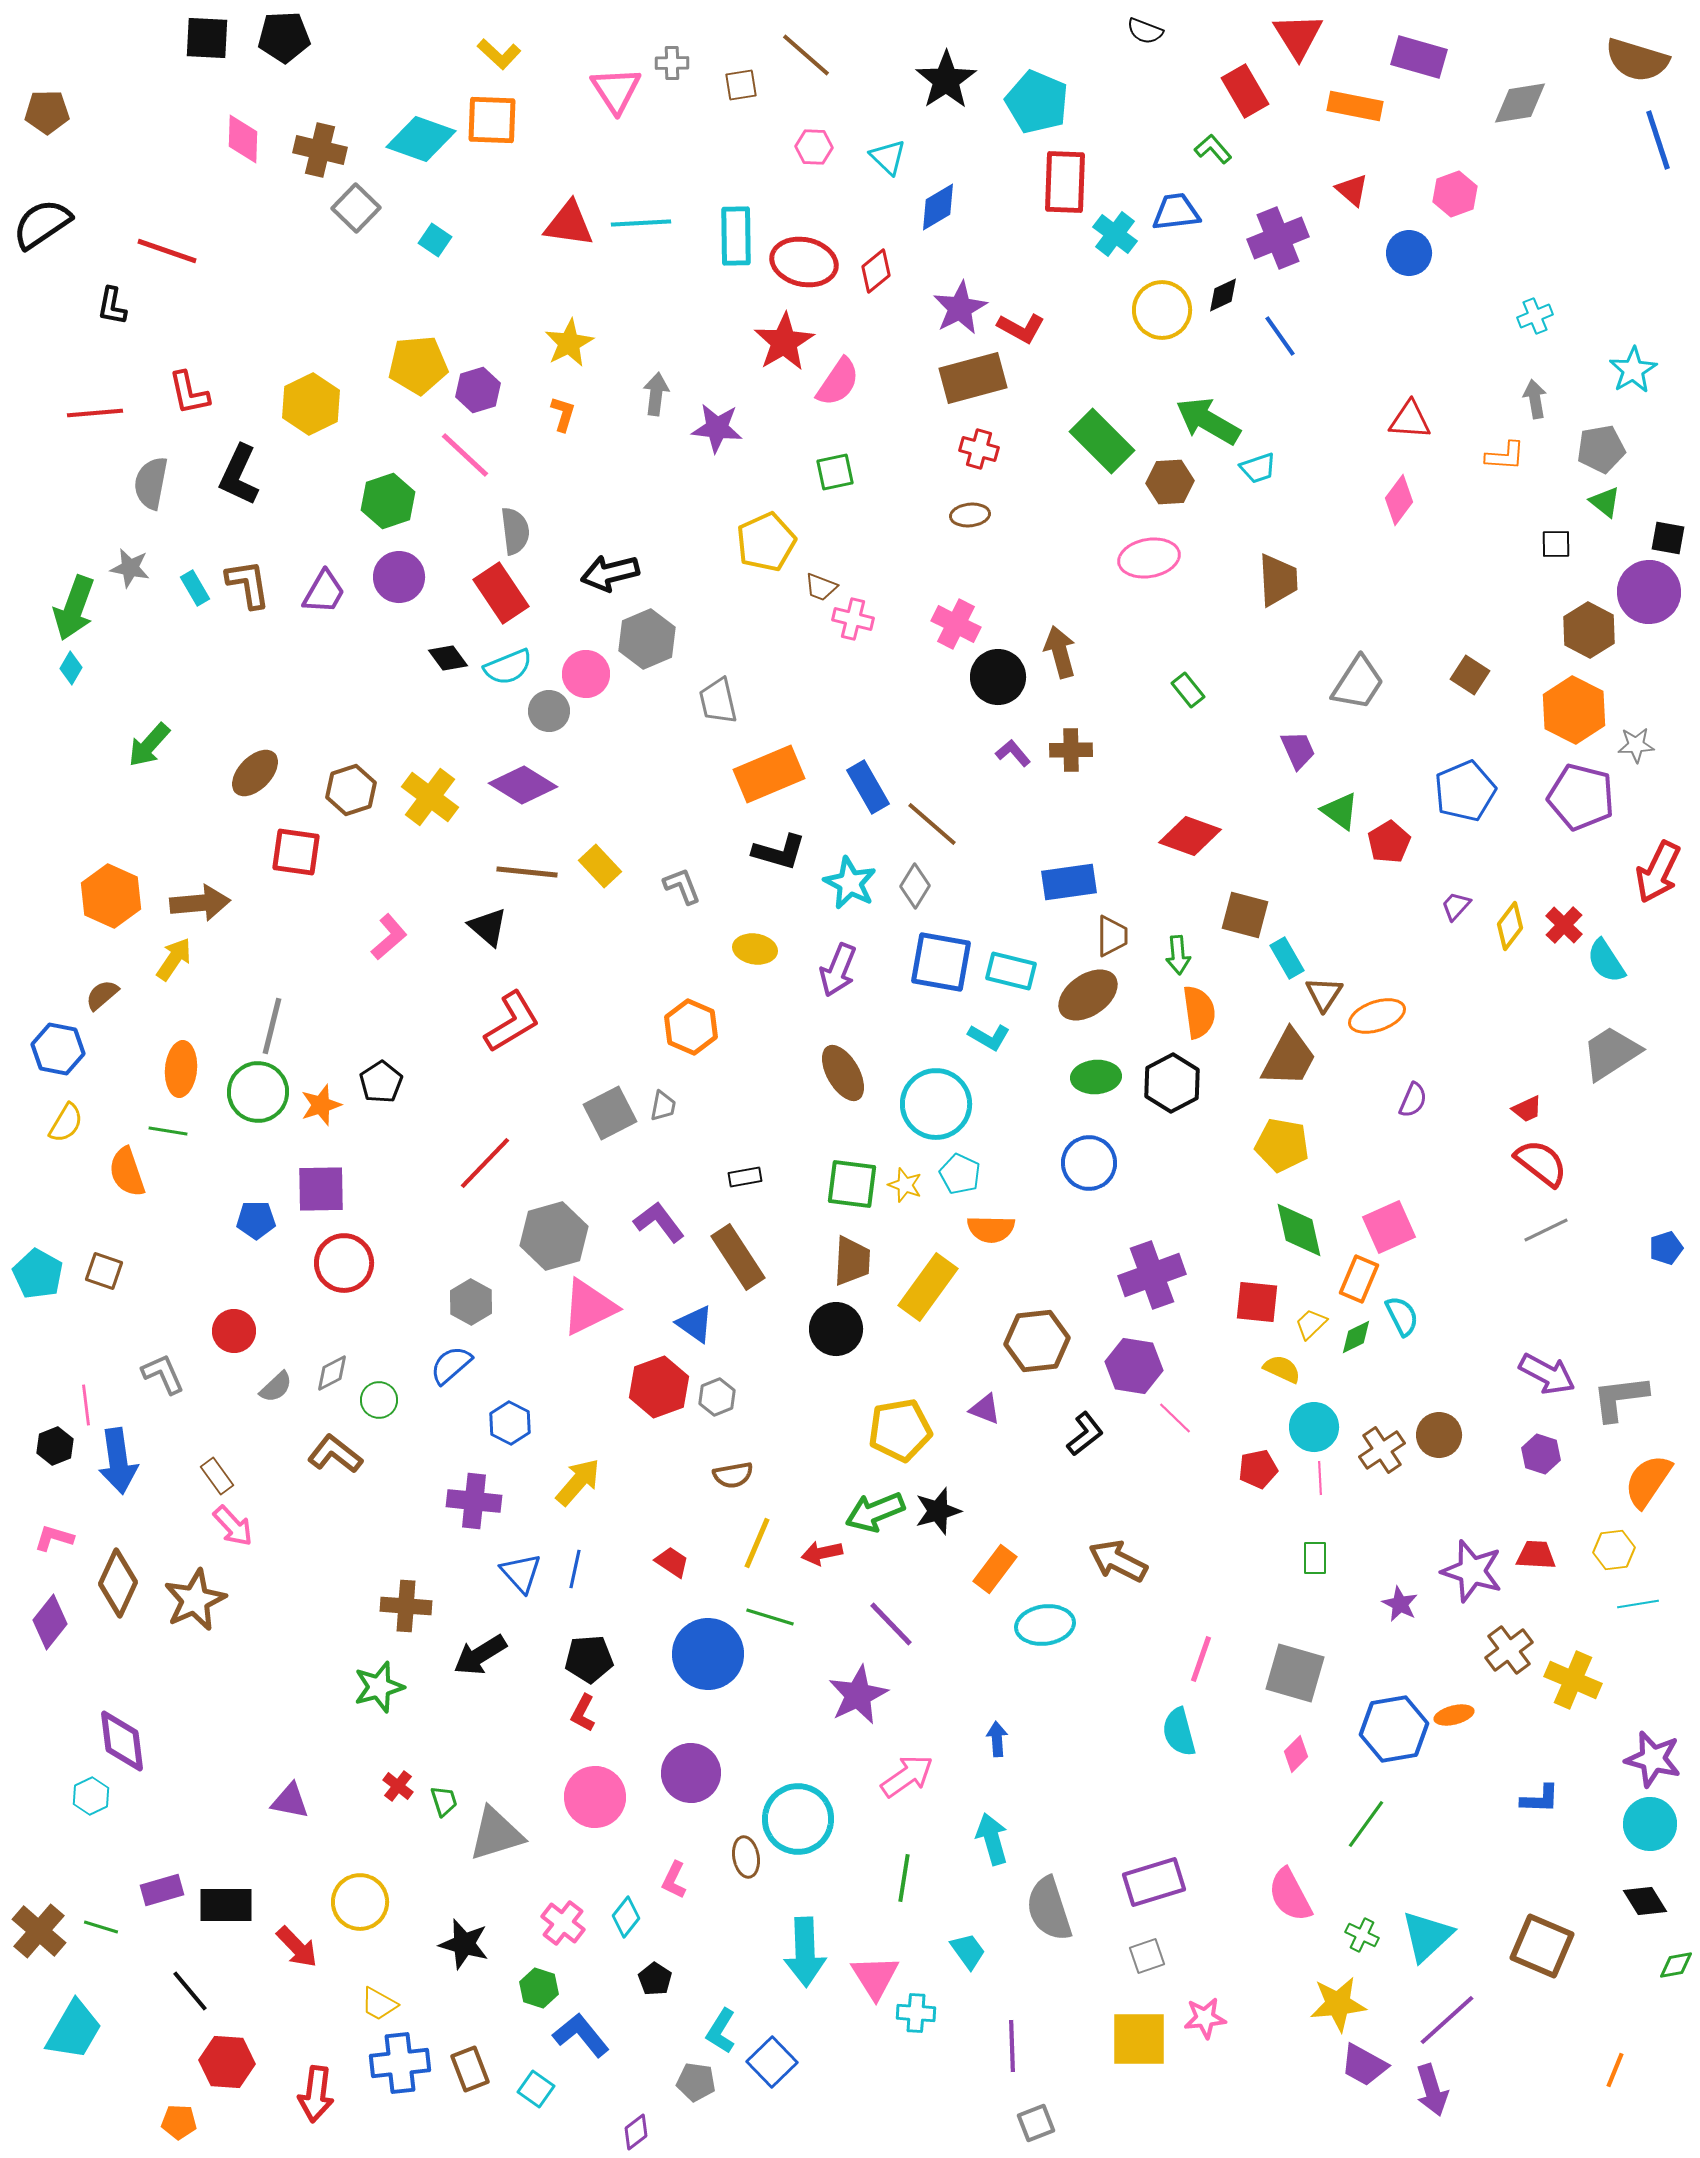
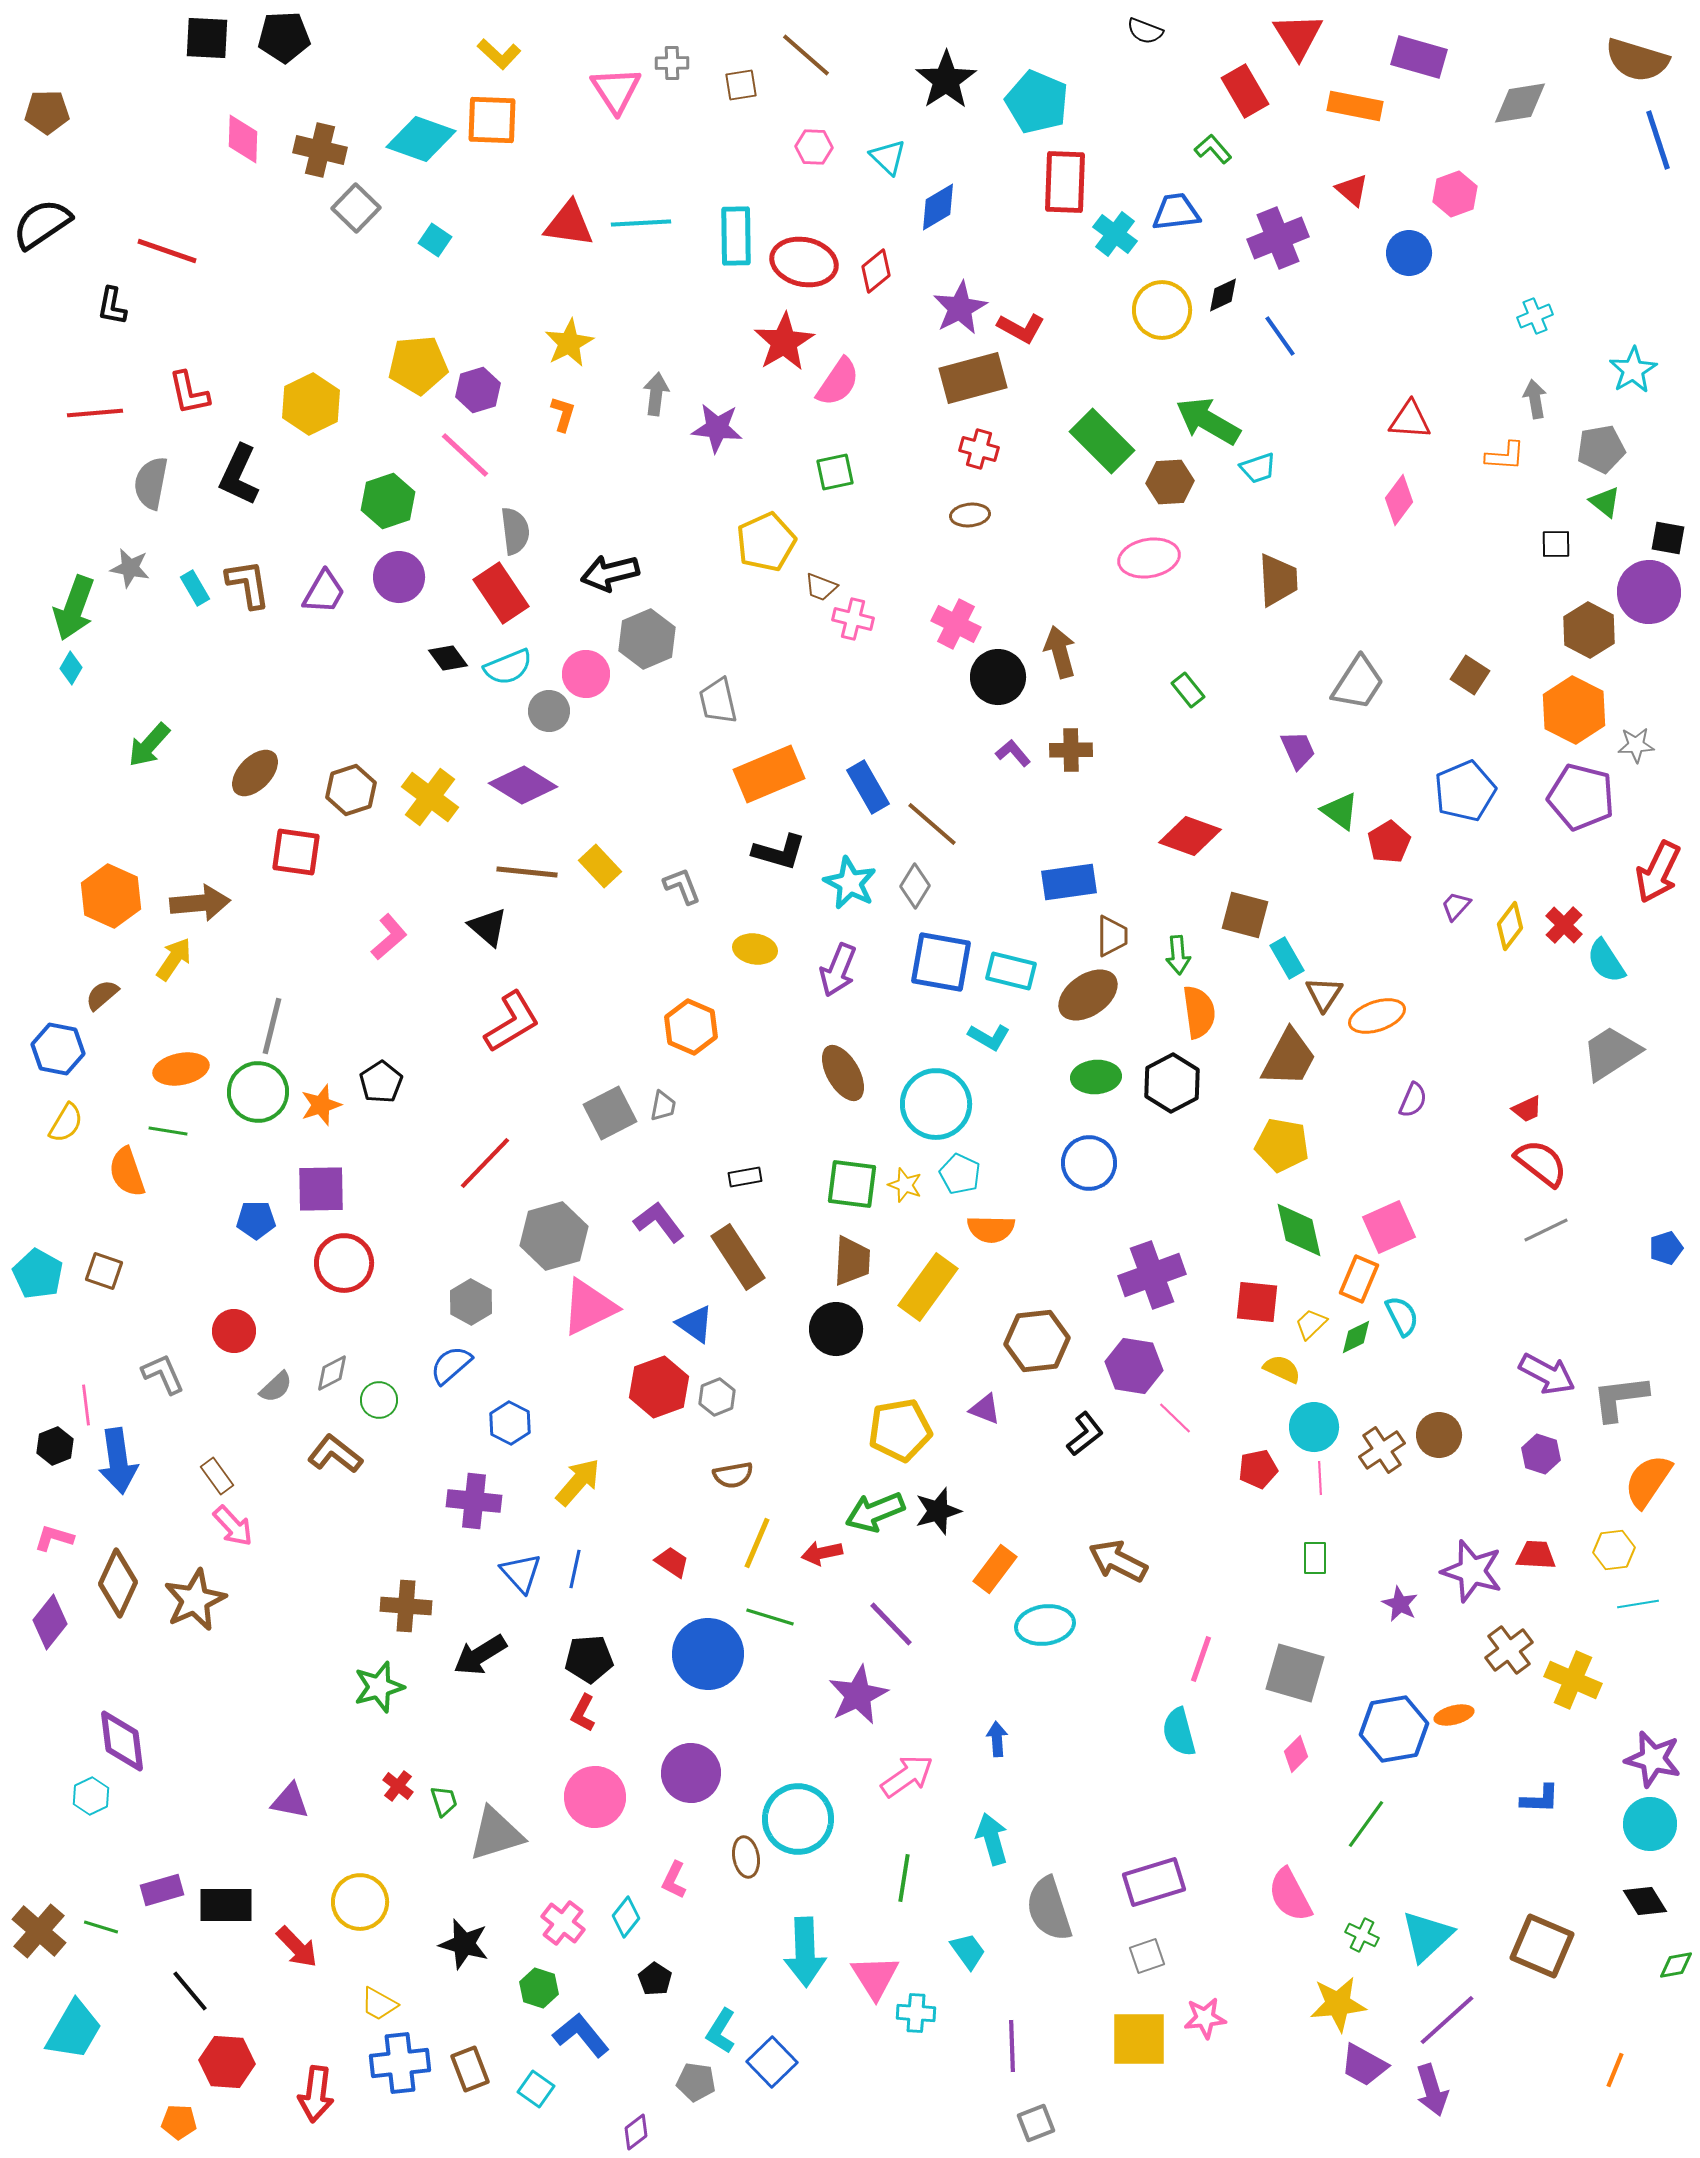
orange ellipse at (181, 1069): rotated 74 degrees clockwise
